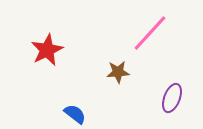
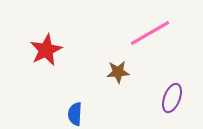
pink line: rotated 18 degrees clockwise
red star: moved 1 px left
blue semicircle: rotated 125 degrees counterclockwise
